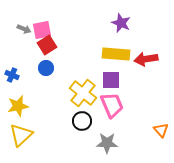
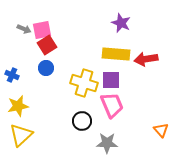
yellow cross: moved 1 px right, 10 px up; rotated 20 degrees counterclockwise
